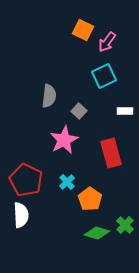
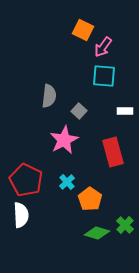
pink arrow: moved 4 px left, 5 px down
cyan square: rotated 30 degrees clockwise
red rectangle: moved 2 px right, 1 px up
